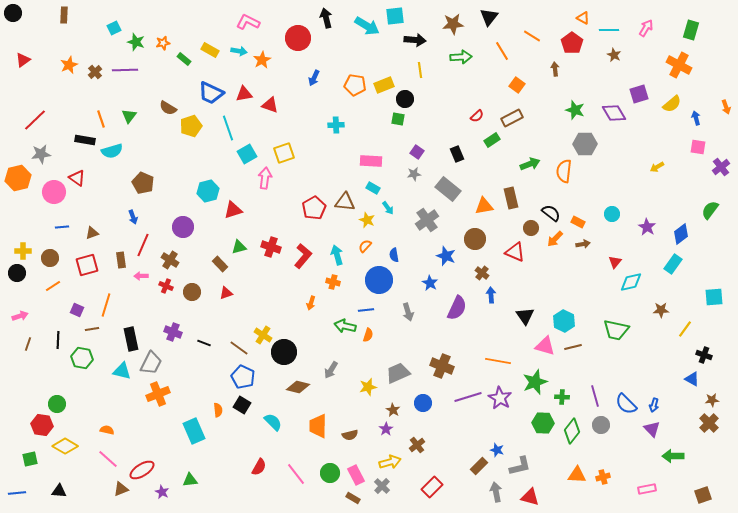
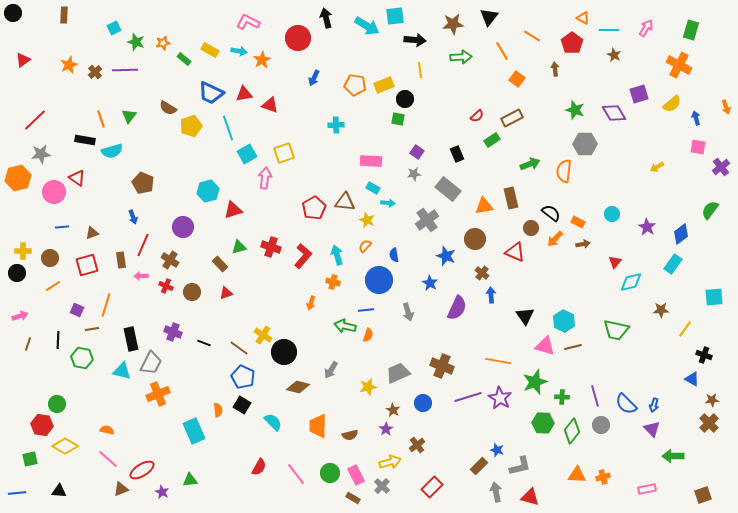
orange square at (517, 85): moved 6 px up
cyan arrow at (388, 208): moved 5 px up; rotated 48 degrees counterclockwise
